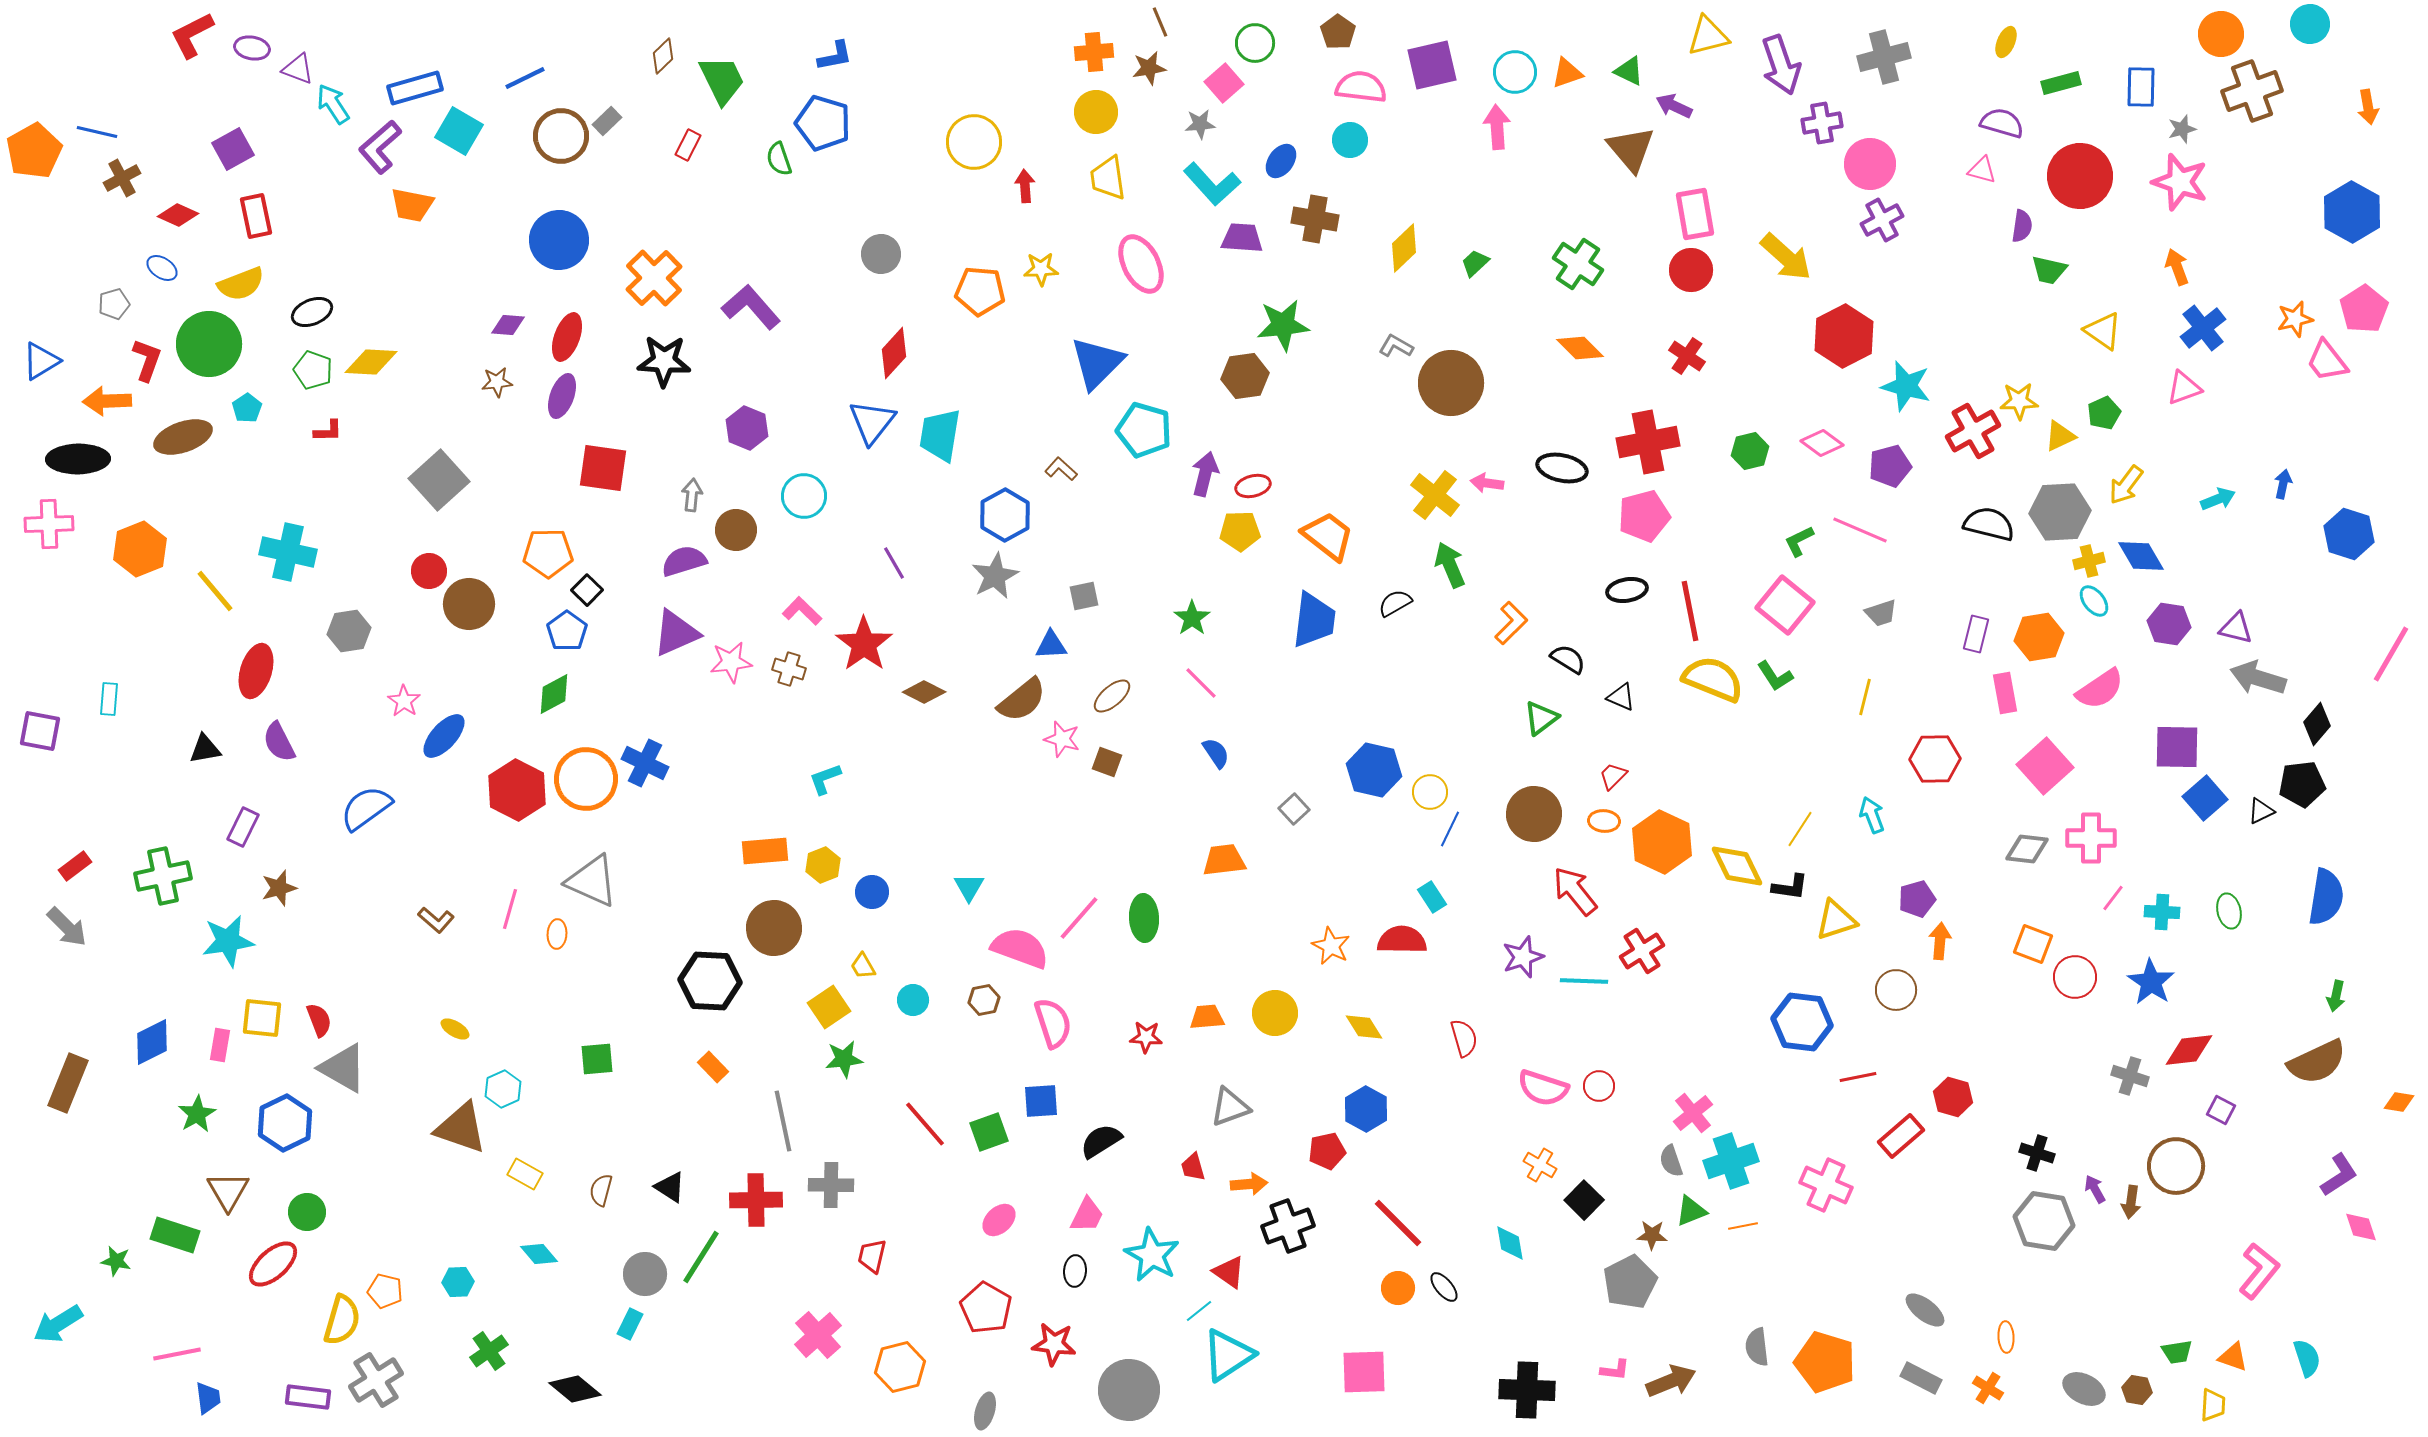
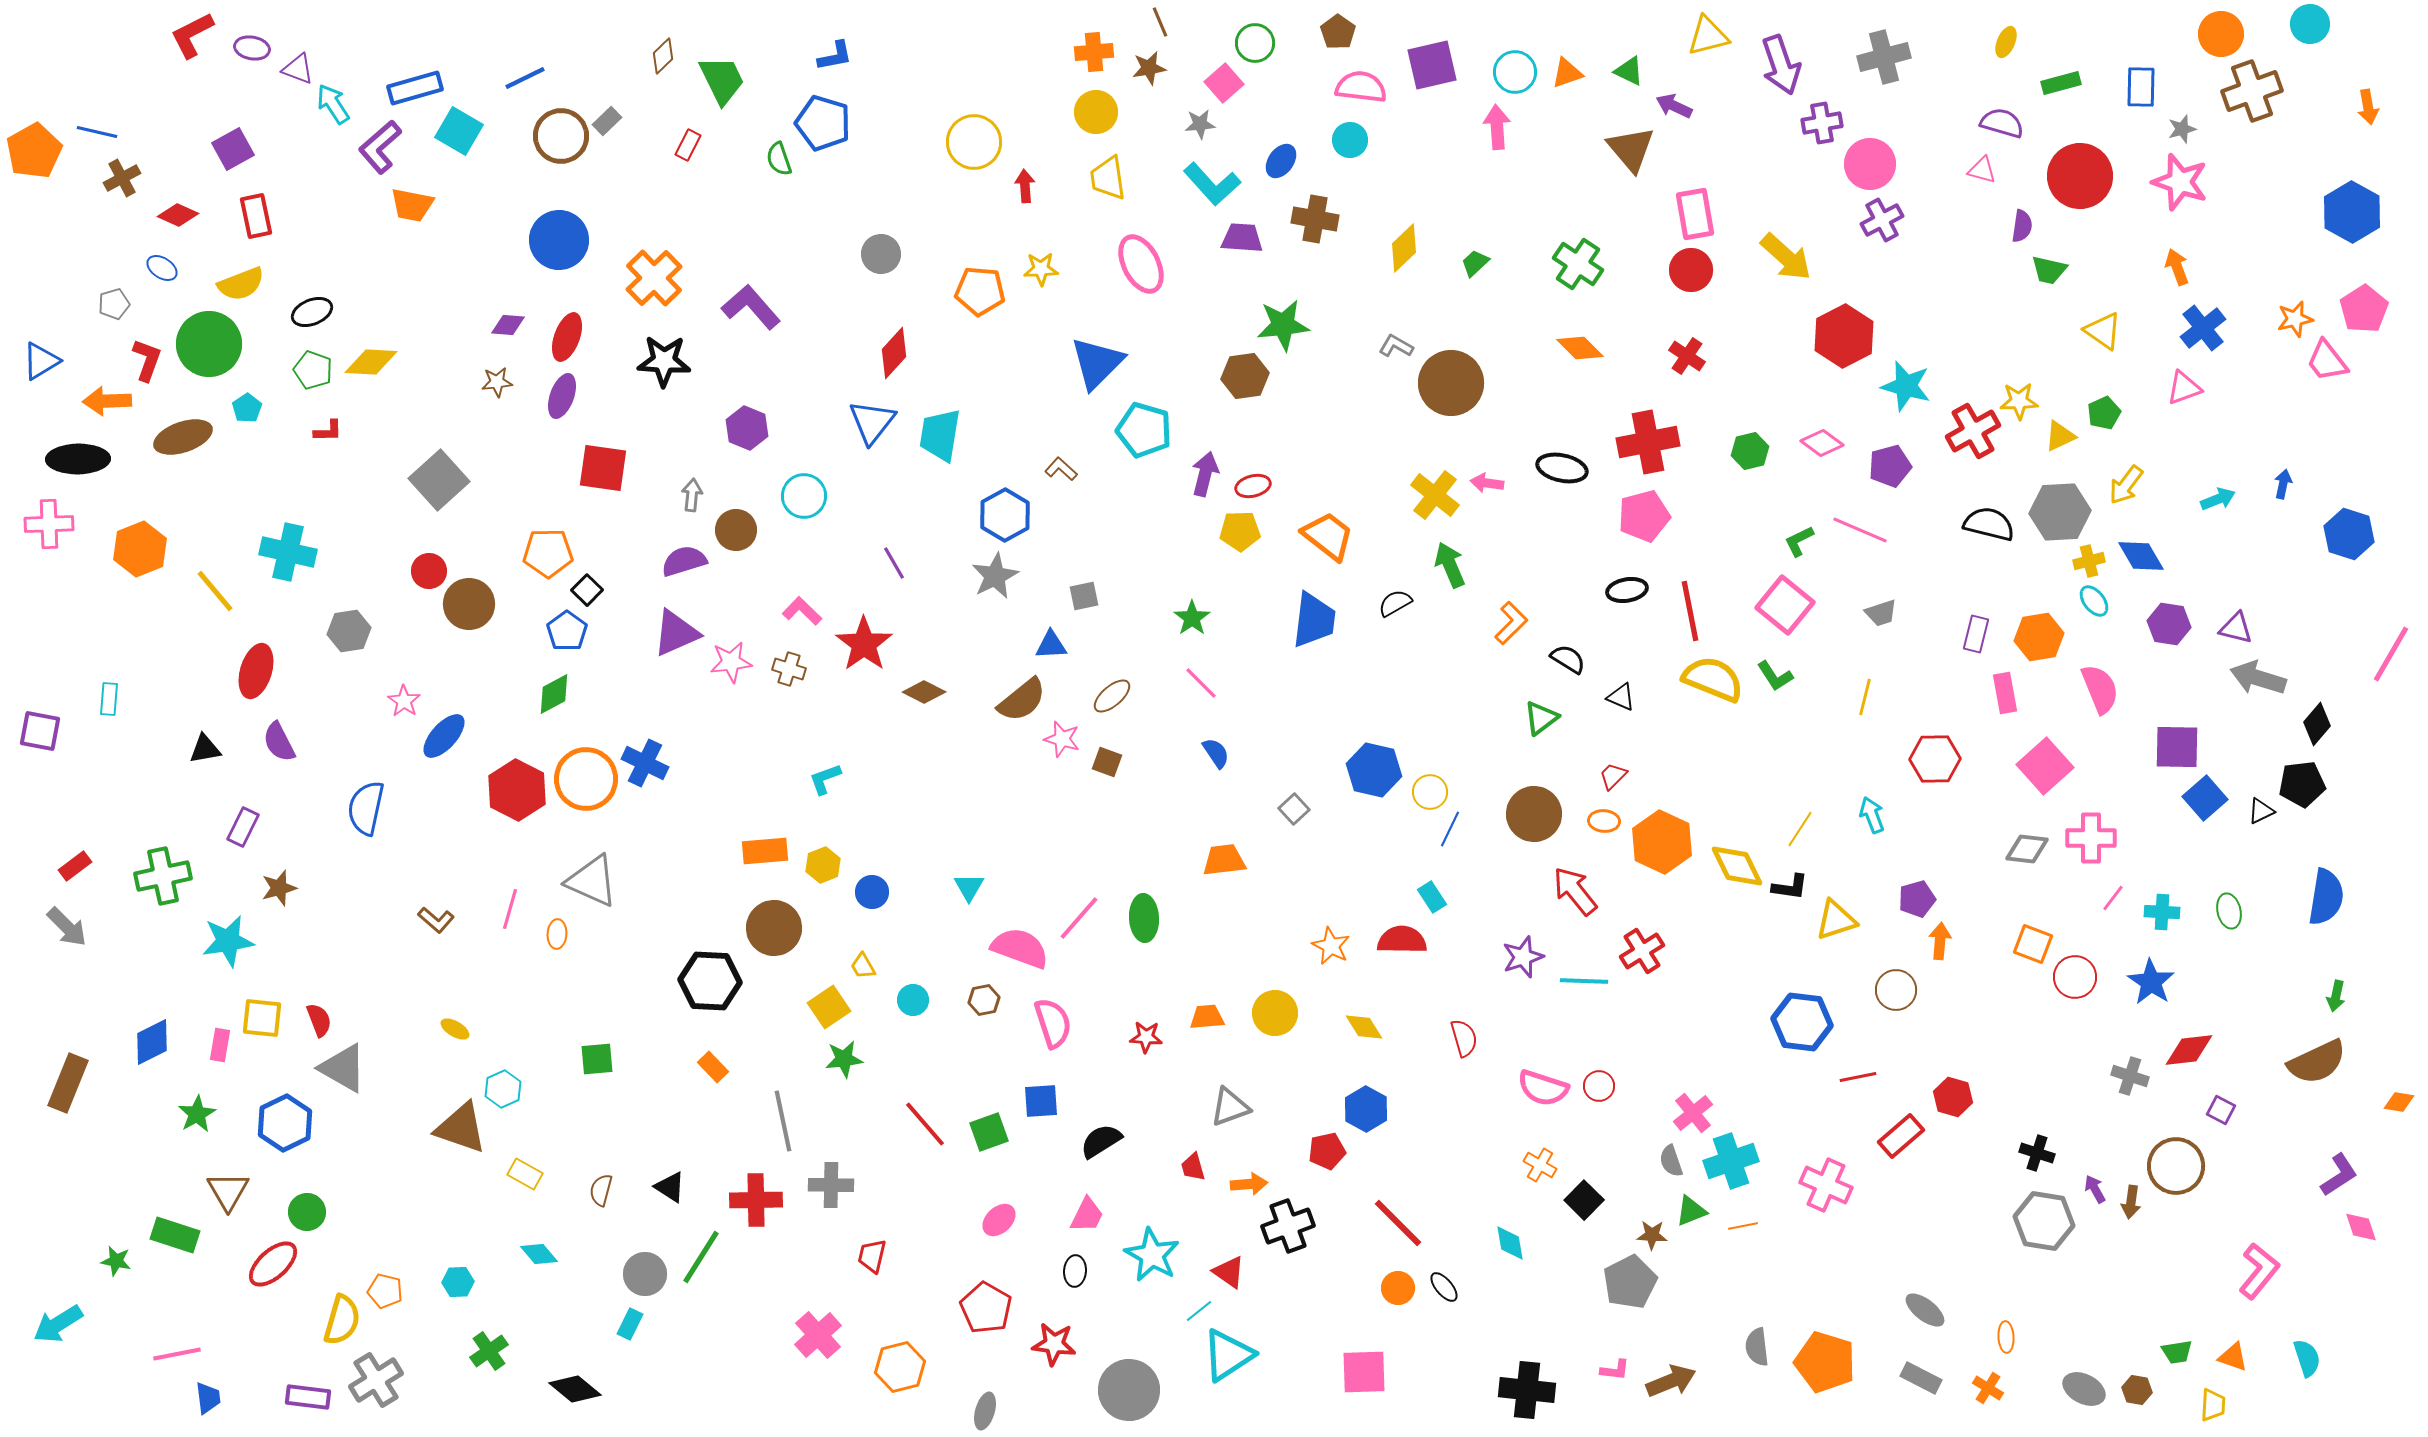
pink semicircle at (2100, 689): rotated 78 degrees counterclockwise
blue semicircle at (366, 808): rotated 42 degrees counterclockwise
black cross at (1527, 1390): rotated 4 degrees clockwise
